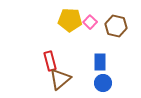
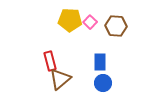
brown hexagon: rotated 10 degrees counterclockwise
